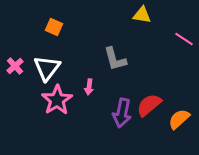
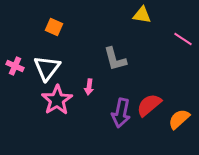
pink line: moved 1 px left
pink cross: rotated 24 degrees counterclockwise
purple arrow: moved 1 px left
